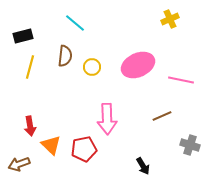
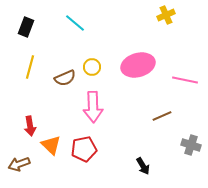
yellow cross: moved 4 px left, 4 px up
black rectangle: moved 3 px right, 9 px up; rotated 54 degrees counterclockwise
brown semicircle: moved 22 px down; rotated 60 degrees clockwise
pink ellipse: rotated 8 degrees clockwise
pink line: moved 4 px right
pink arrow: moved 14 px left, 12 px up
gray cross: moved 1 px right
